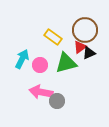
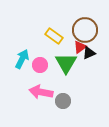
yellow rectangle: moved 1 px right, 1 px up
green triangle: rotated 45 degrees counterclockwise
gray circle: moved 6 px right
